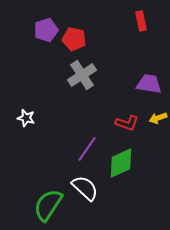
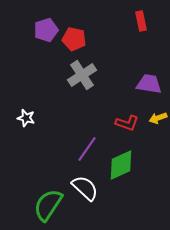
green diamond: moved 2 px down
